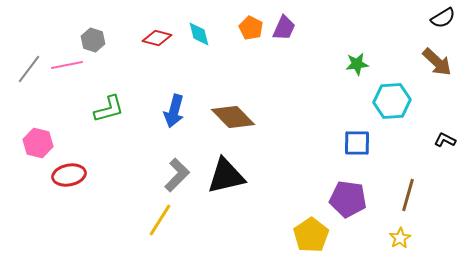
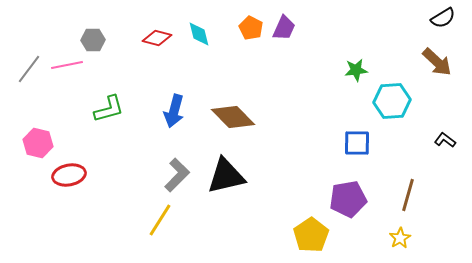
gray hexagon: rotated 20 degrees counterclockwise
green star: moved 1 px left, 6 px down
black L-shape: rotated 10 degrees clockwise
purple pentagon: rotated 18 degrees counterclockwise
